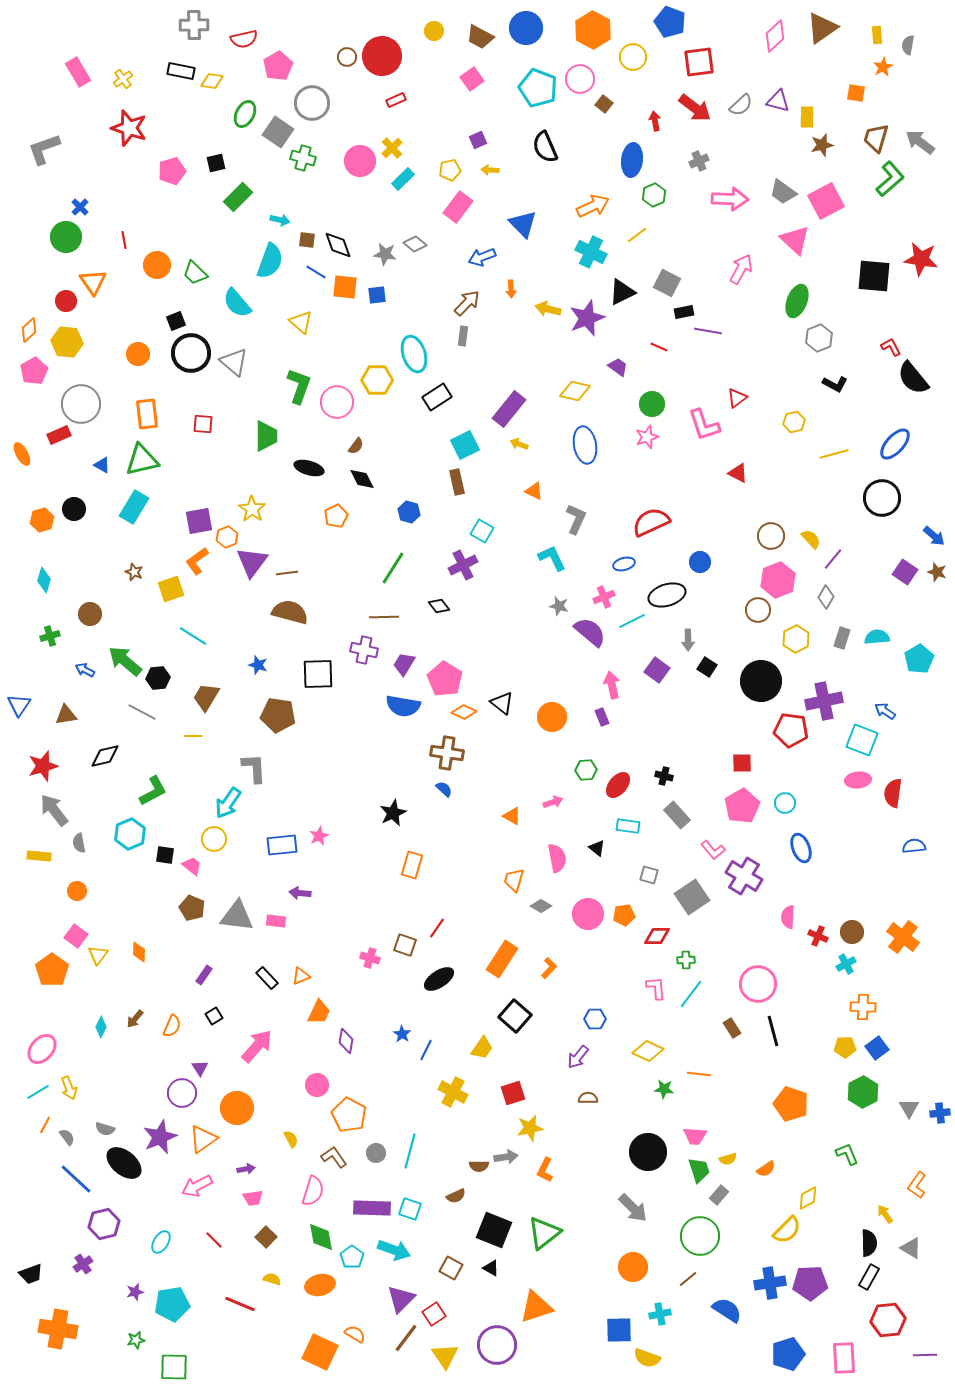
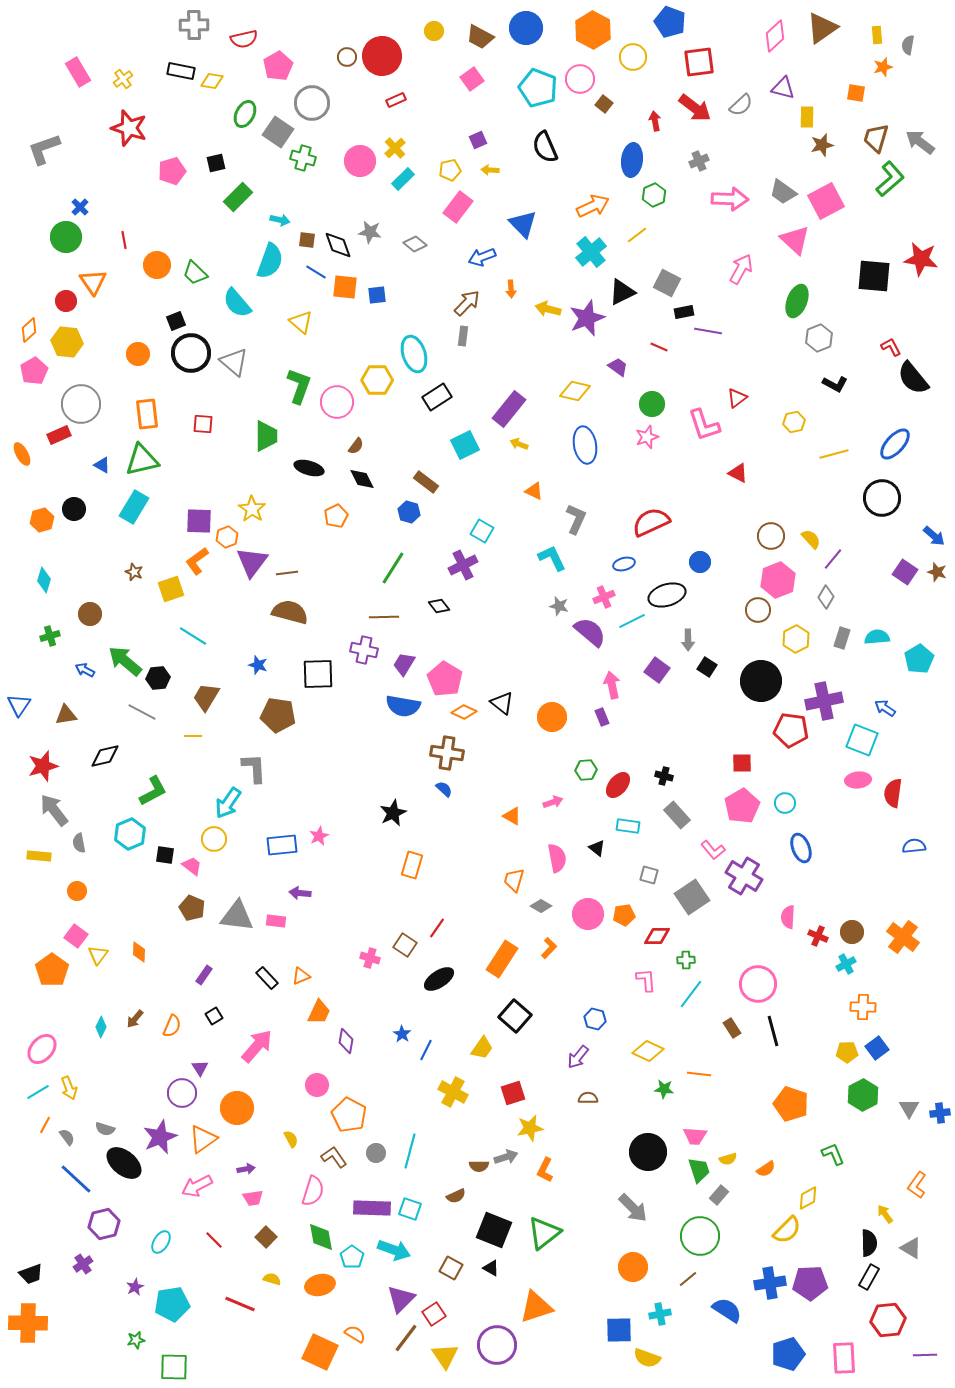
orange star at (883, 67): rotated 12 degrees clockwise
purple triangle at (778, 101): moved 5 px right, 13 px up
yellow cross at (392, 148): moved 3 px right
cyan cross at (591, 252): rotated 24 degrees clockwise
gray star at (385, 254): moved 15 px left, 22 px up
brown rectangle at (457, 482): moved 31 px left; rotated 40 degrees counterclockwise
purple square at (199, 521): rotated 12 degrees clockwise
blue arrow at (885, 711): moved 3 px up
brown square at (405, 945): rotated 15 degrees clockwise
orange L-shape at (549, 968): moved 20 px up
pink L-shape at (656, 988): moved 10 px left, 8 px up
blue hexagon at (595, 1019): rotated 15 degrees clockwise
yellow pentagon at (845, 1047): moved 2 px right, 5 px down
green hexagon at (863, 1092): moved 3 px down
green L-shape at (847, 1154): moved 14 px left
gray arrow at (506, 1157): rotated 10 degrees counterclockwise
purple star at (135, 1292): moved 5 px up; rotated 12 degrees counterclockwise
orange cross at (58, 1329): moved 30 px left, 6 px up; rotated 9 degrees counterclockwise
